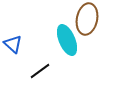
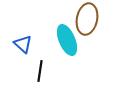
blue triangle: moved 10 px right
black line: rotated 45 degrees counterclockwise
